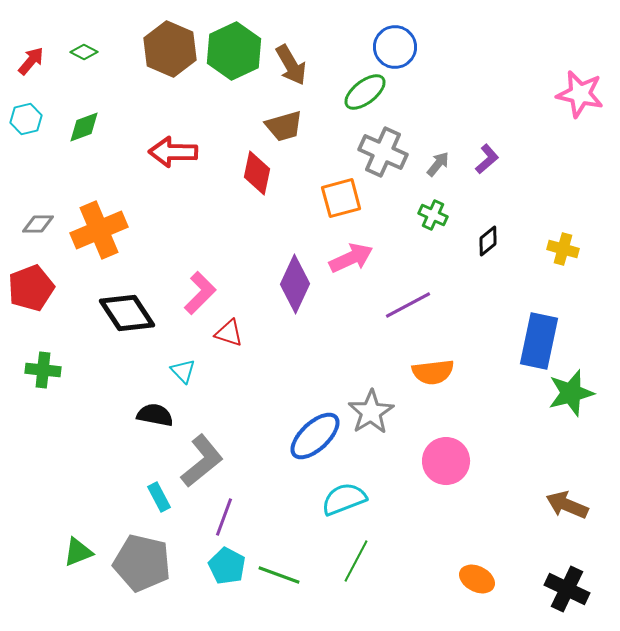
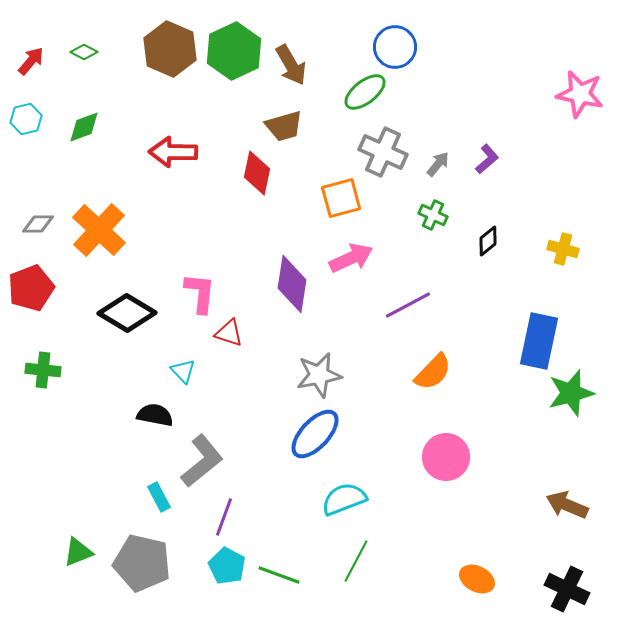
orange cross at (99, 230): rotated 24 degrees counterclockwise
purple diamond at (295, 284): moved 3 px left; rotated 16 degrees counterclockwise
pink L-shape at (200, 293): rotated 39 degrees counterclockwise
black diamond at (127, 313): rotated 26 degrees counterclockwise
orange semicircle at (433, 372): rotated 39 degrees counterclockwise
gray star at (371, 412): moved 52 px left, 37 px up; rotated 21 degrees clockwise
blue ellipse at (315, 436): moved 2 px up; rotated 4 degrees counterclockwise
pink circle at (446, 461): moved 4 px up
